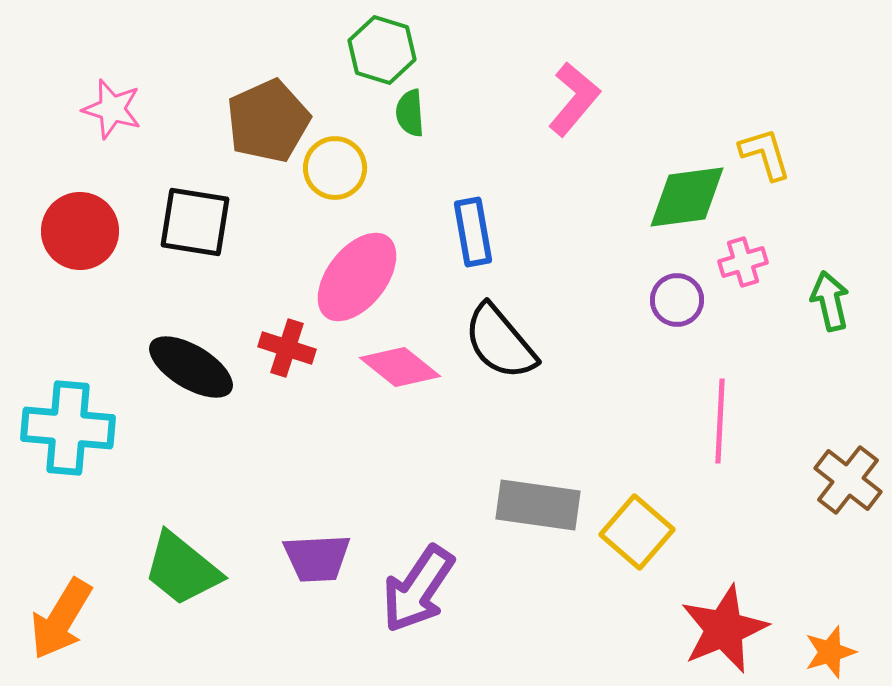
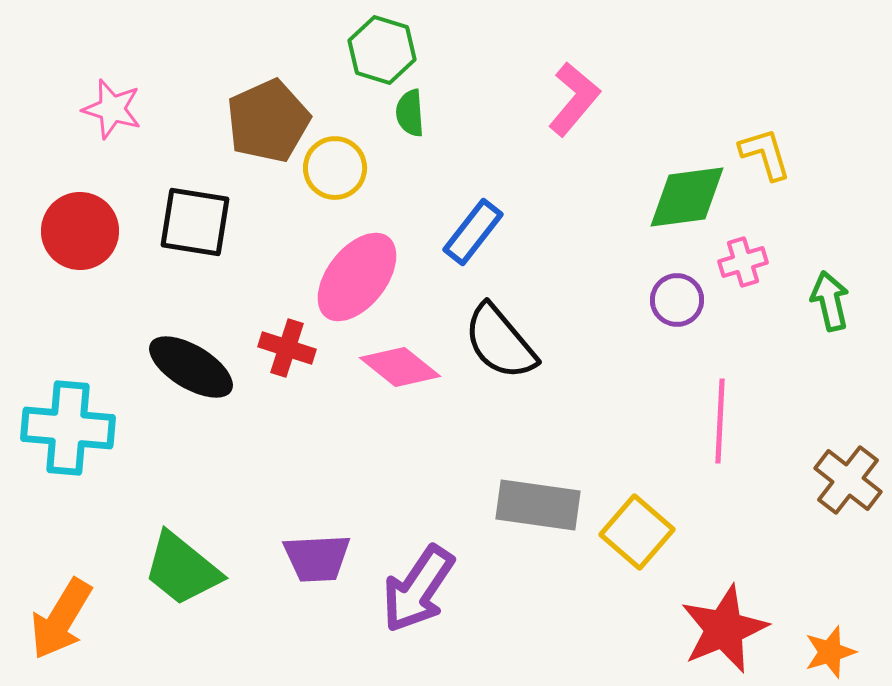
blue rectangle: rotated 48 degrees clockwise
